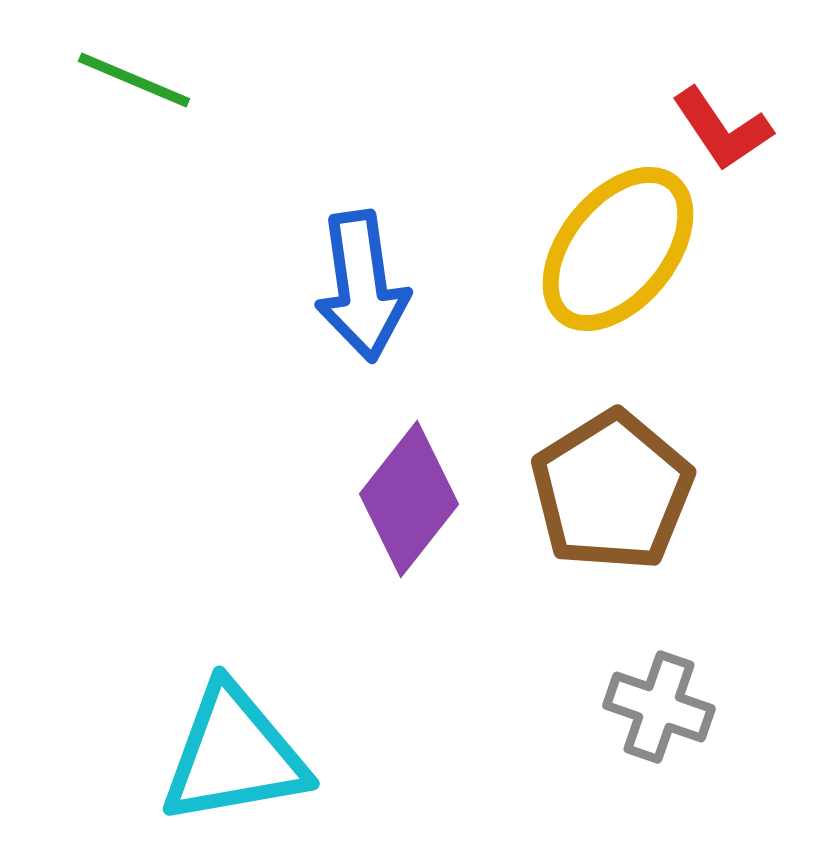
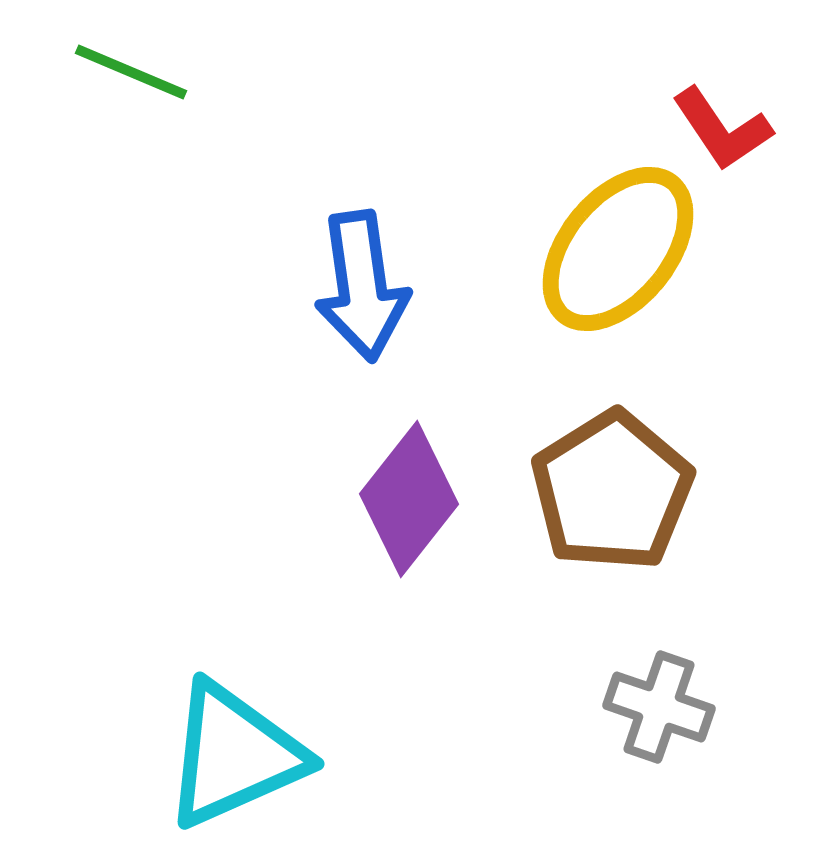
green line: moved 3 px left, 8 px up
cyan triangle: rotated 14 degrees counterclockwise
